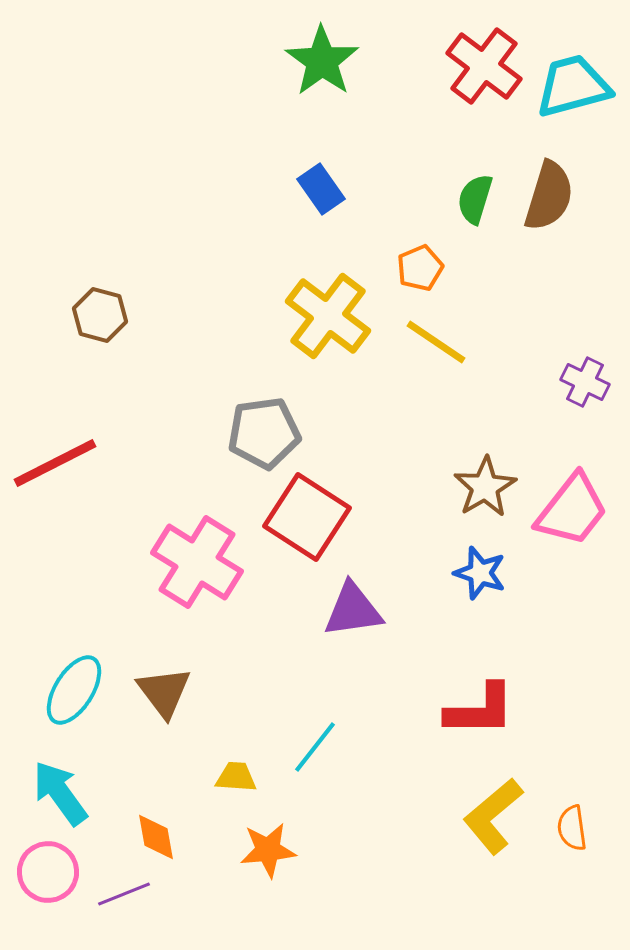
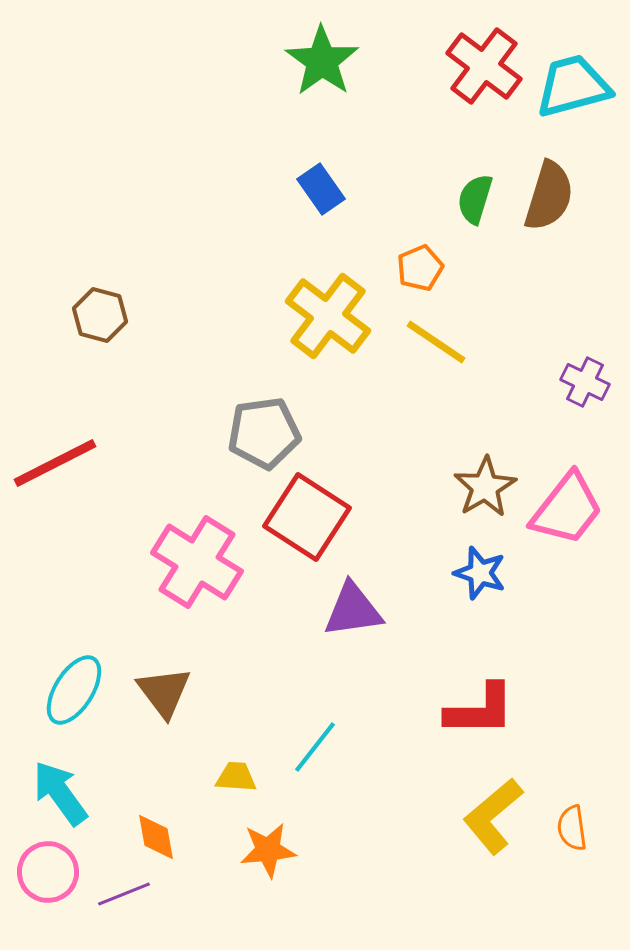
pink trapezoid: moved 5 px left, 1 px up
